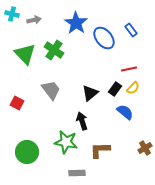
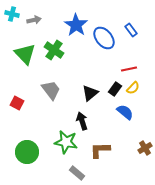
blue star: moved 2 px down
gray rectangle: rotated 42 degrees clockwise
